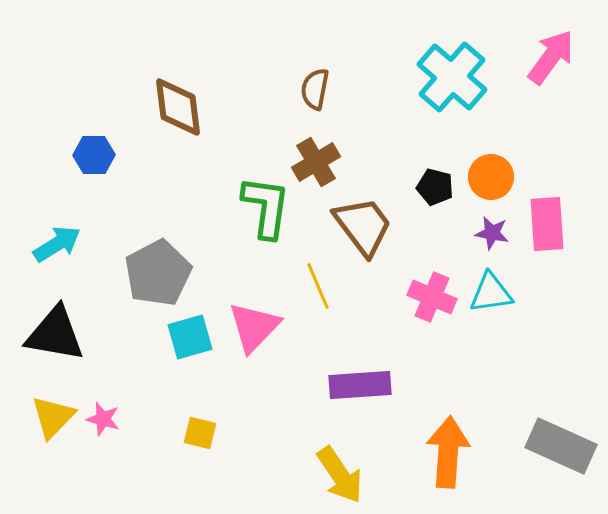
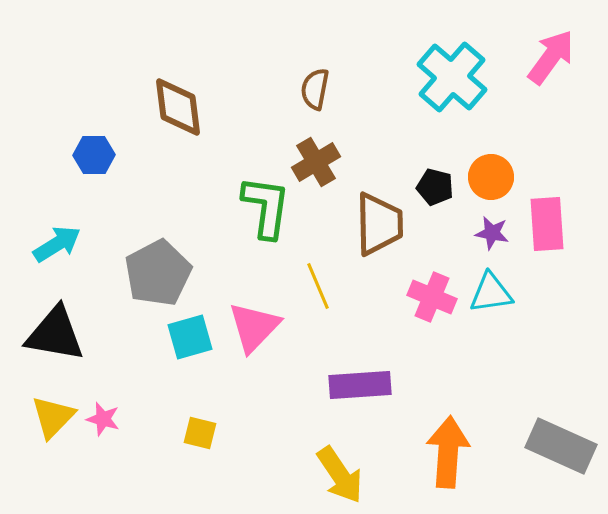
brown trapezoid: moved 16 px right, 2 px up; rotated 36 degrees clockwise
